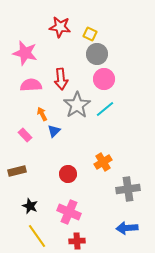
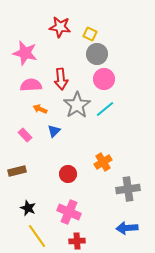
orange arrow: moved 2 px left, 5 px up; rotated 40 degrees counterclockwise
black star: moved 2 px left, 2 px down
